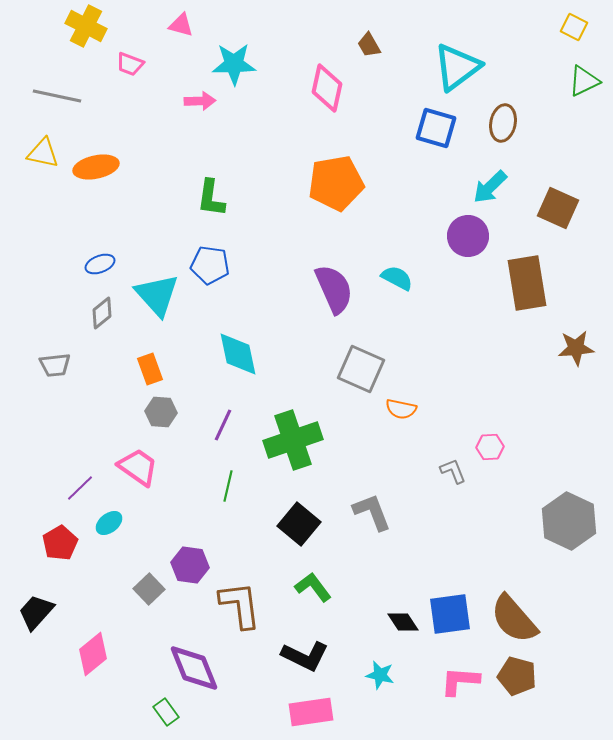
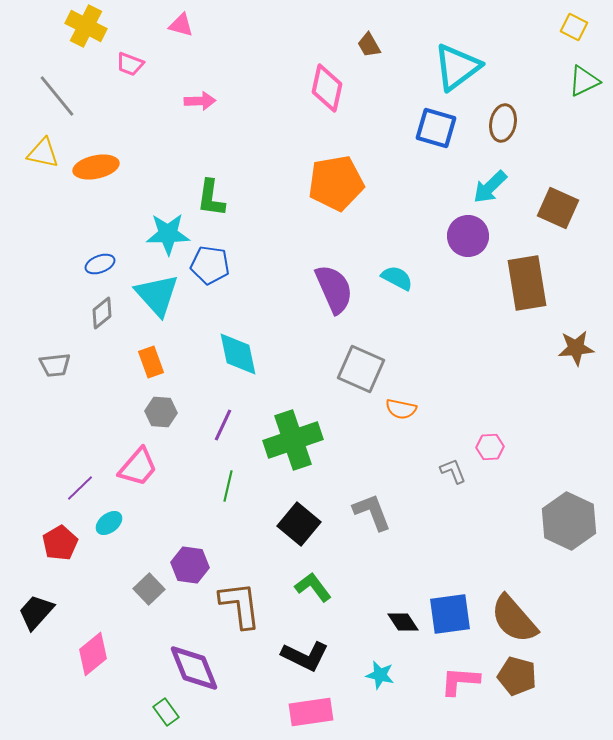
cyan star at (234, 64): moved 66 px left, 170 px down
gray line at (57, 96): rotated 39 degrees clockwise
orange rectangle at (150, 369): moved 1 px right, 7 px up
pink trapezoid at (138, 467): rotated 96 degrees clockwise
